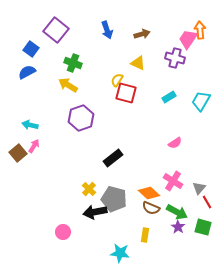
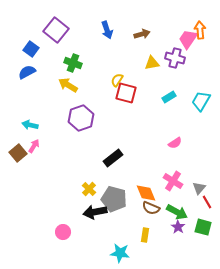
yellow triangle: moved 14 px right; rotated 35 degrees counterclockwise
orange diamond: moved 3 px left; rotated 25 degrees clockwise
